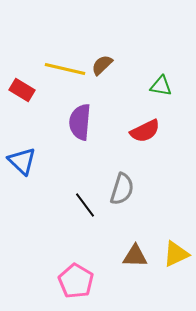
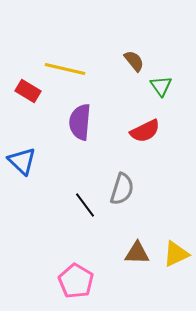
brown semicircle: moved 32 px right, 4 px up; rotated 95 degrees clockwise
green triangle: rotated 45 degrees clockwise
red rectangle: moved 6 px right, 1 px down
brown triangle: moved 2 px right, 3 px up
